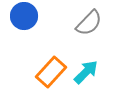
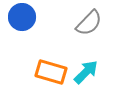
blue circle: moved 2 px left, 1 px down
orange rectangle: rotated 64 degrees clockwise
